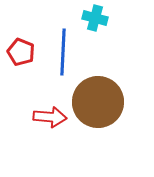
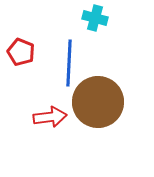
blue line: moved 6 px right, 11 px down
red arrow: rotated 12 degrees counterclockwise
